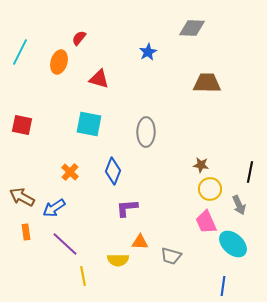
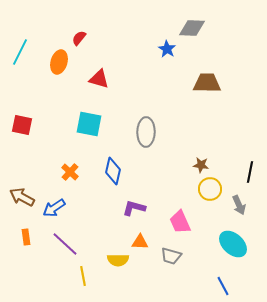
blue star: moved 19 px right, 3 px up; rotated 12 degrees counterclockwise
blue diamond: rotated 8 degrees counterclockwise
purple L-shape: moved 7 px right; rotated 20 degrees clockwise
pink trapezoid: moved 26 px left
orange rectangle: moved 5 px down
blue line: rotated 36 degrees counterclockwise
